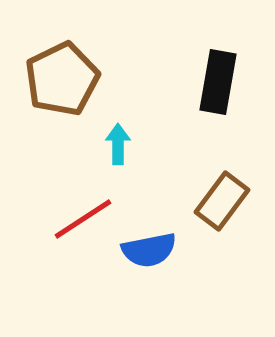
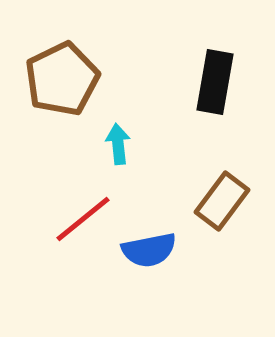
black rectangle: moved 3 px left
cyan arrow: rotated 6 degrees counterclockwise
red line: rotated 6 degrees counterclockwise
